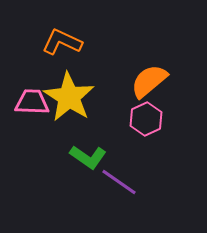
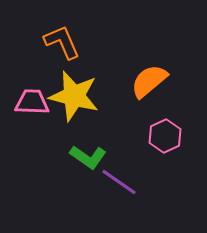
orange L-shape: rotated 42 degrees clockwise
yellow star: moved 5 px right, 1 px up; rotated 18 degrees counterclockwise
pink hexagon: moved 19 px right, 17 px down
